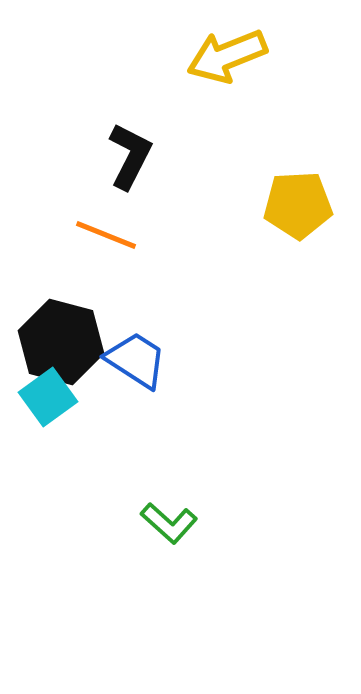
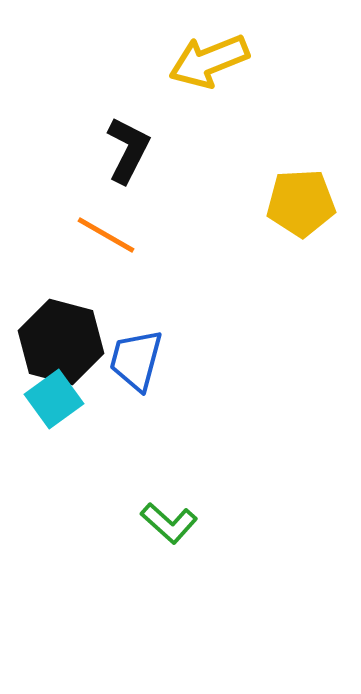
yellow arrow: moved 18 px left, 5 px down
black L-shape: moved 2 px left, 6 px up
yellow pentagon: moved 3 px right, 2 px up
orange line: rotated 8 degrees clockwise
blue trapezoid: rotated 108 degrees counterclockwise
cyan square: moved 6 px right, 2 px down
